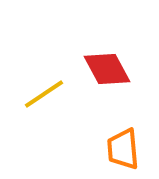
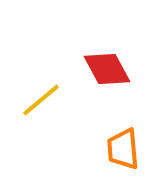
yellow line: moved 3 px left, 6 px down; rotated 6 degrees counterclockwise
